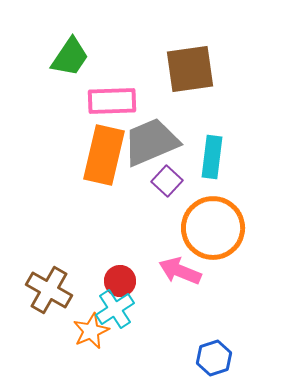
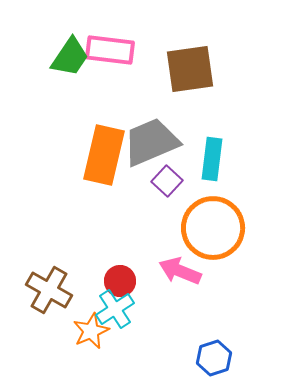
pink rectangle: moved 2 px left, 51 px up; rotated 9 degrees clockwise
cyan rectangle: moved 2 px down
